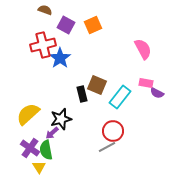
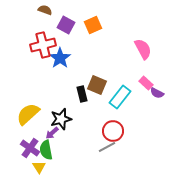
pink rectangle: rotated 32 degrees clockwise
